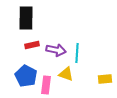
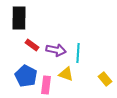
black rectangle: moved 7 px left
red rectangle: rotated 48 degrees clockwise
cyan line: moved 1 px right
yellow rectangle: rotated 56 degrees clockwise
